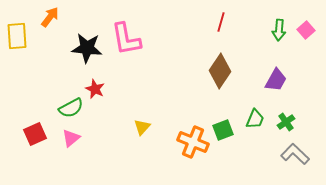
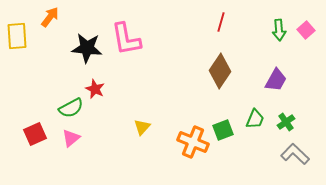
green arrow: rotated 10 degrees counterclockwise
